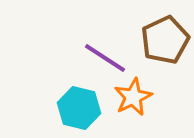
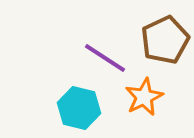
orange star: moved 11 px right
